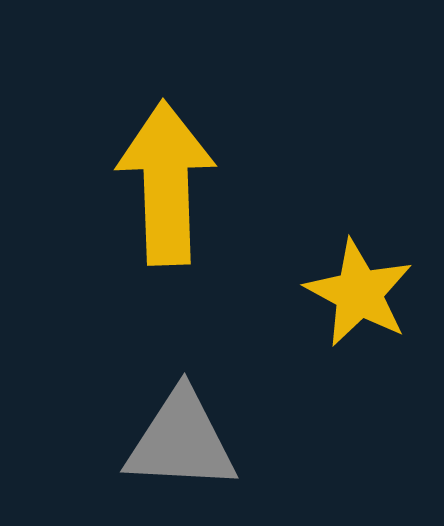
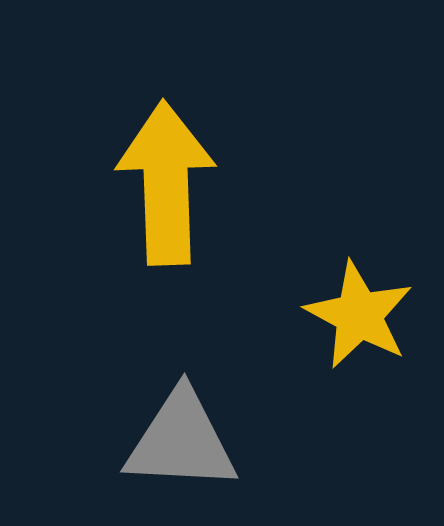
yellow star: moved 22 px down
